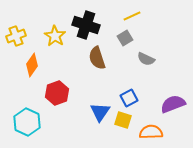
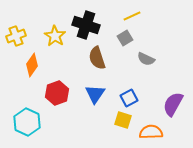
purple semicircle: rotated 40 degrees counterclockwise
blue triangle: moved 5 px left, 18 px up
